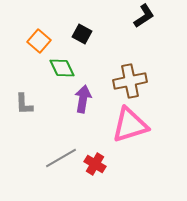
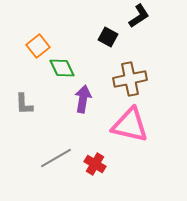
black L-shape: moved 5 px left
black square: moved 26 px right, 3 px down
orange square: moved 1 px left, 5 px down; rotated 10 degrees clockwise
brown cross: moved 2 px up
pink triangle: rotated 30 degrees clockwise
gray line: moved 5 px left
